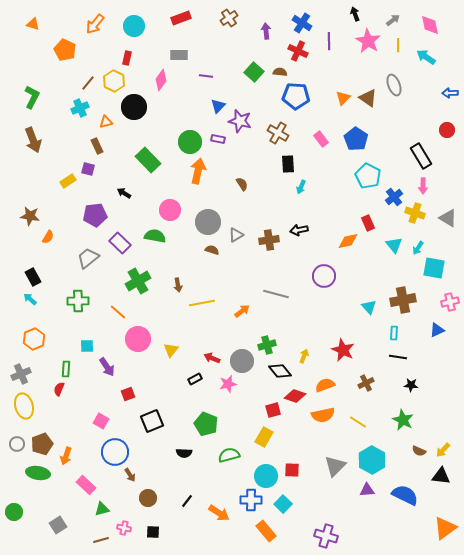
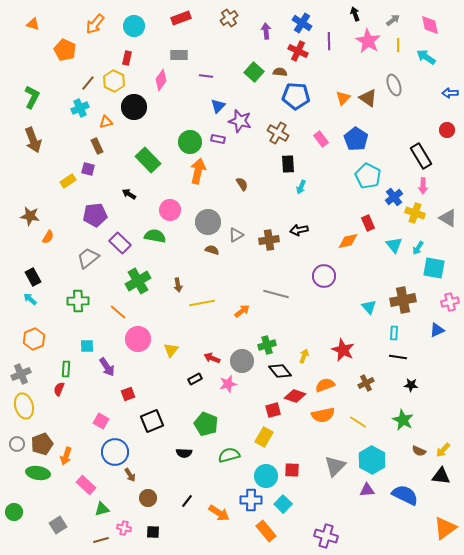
black arrow at (124, 193): moved 5 px right, 1 px down
